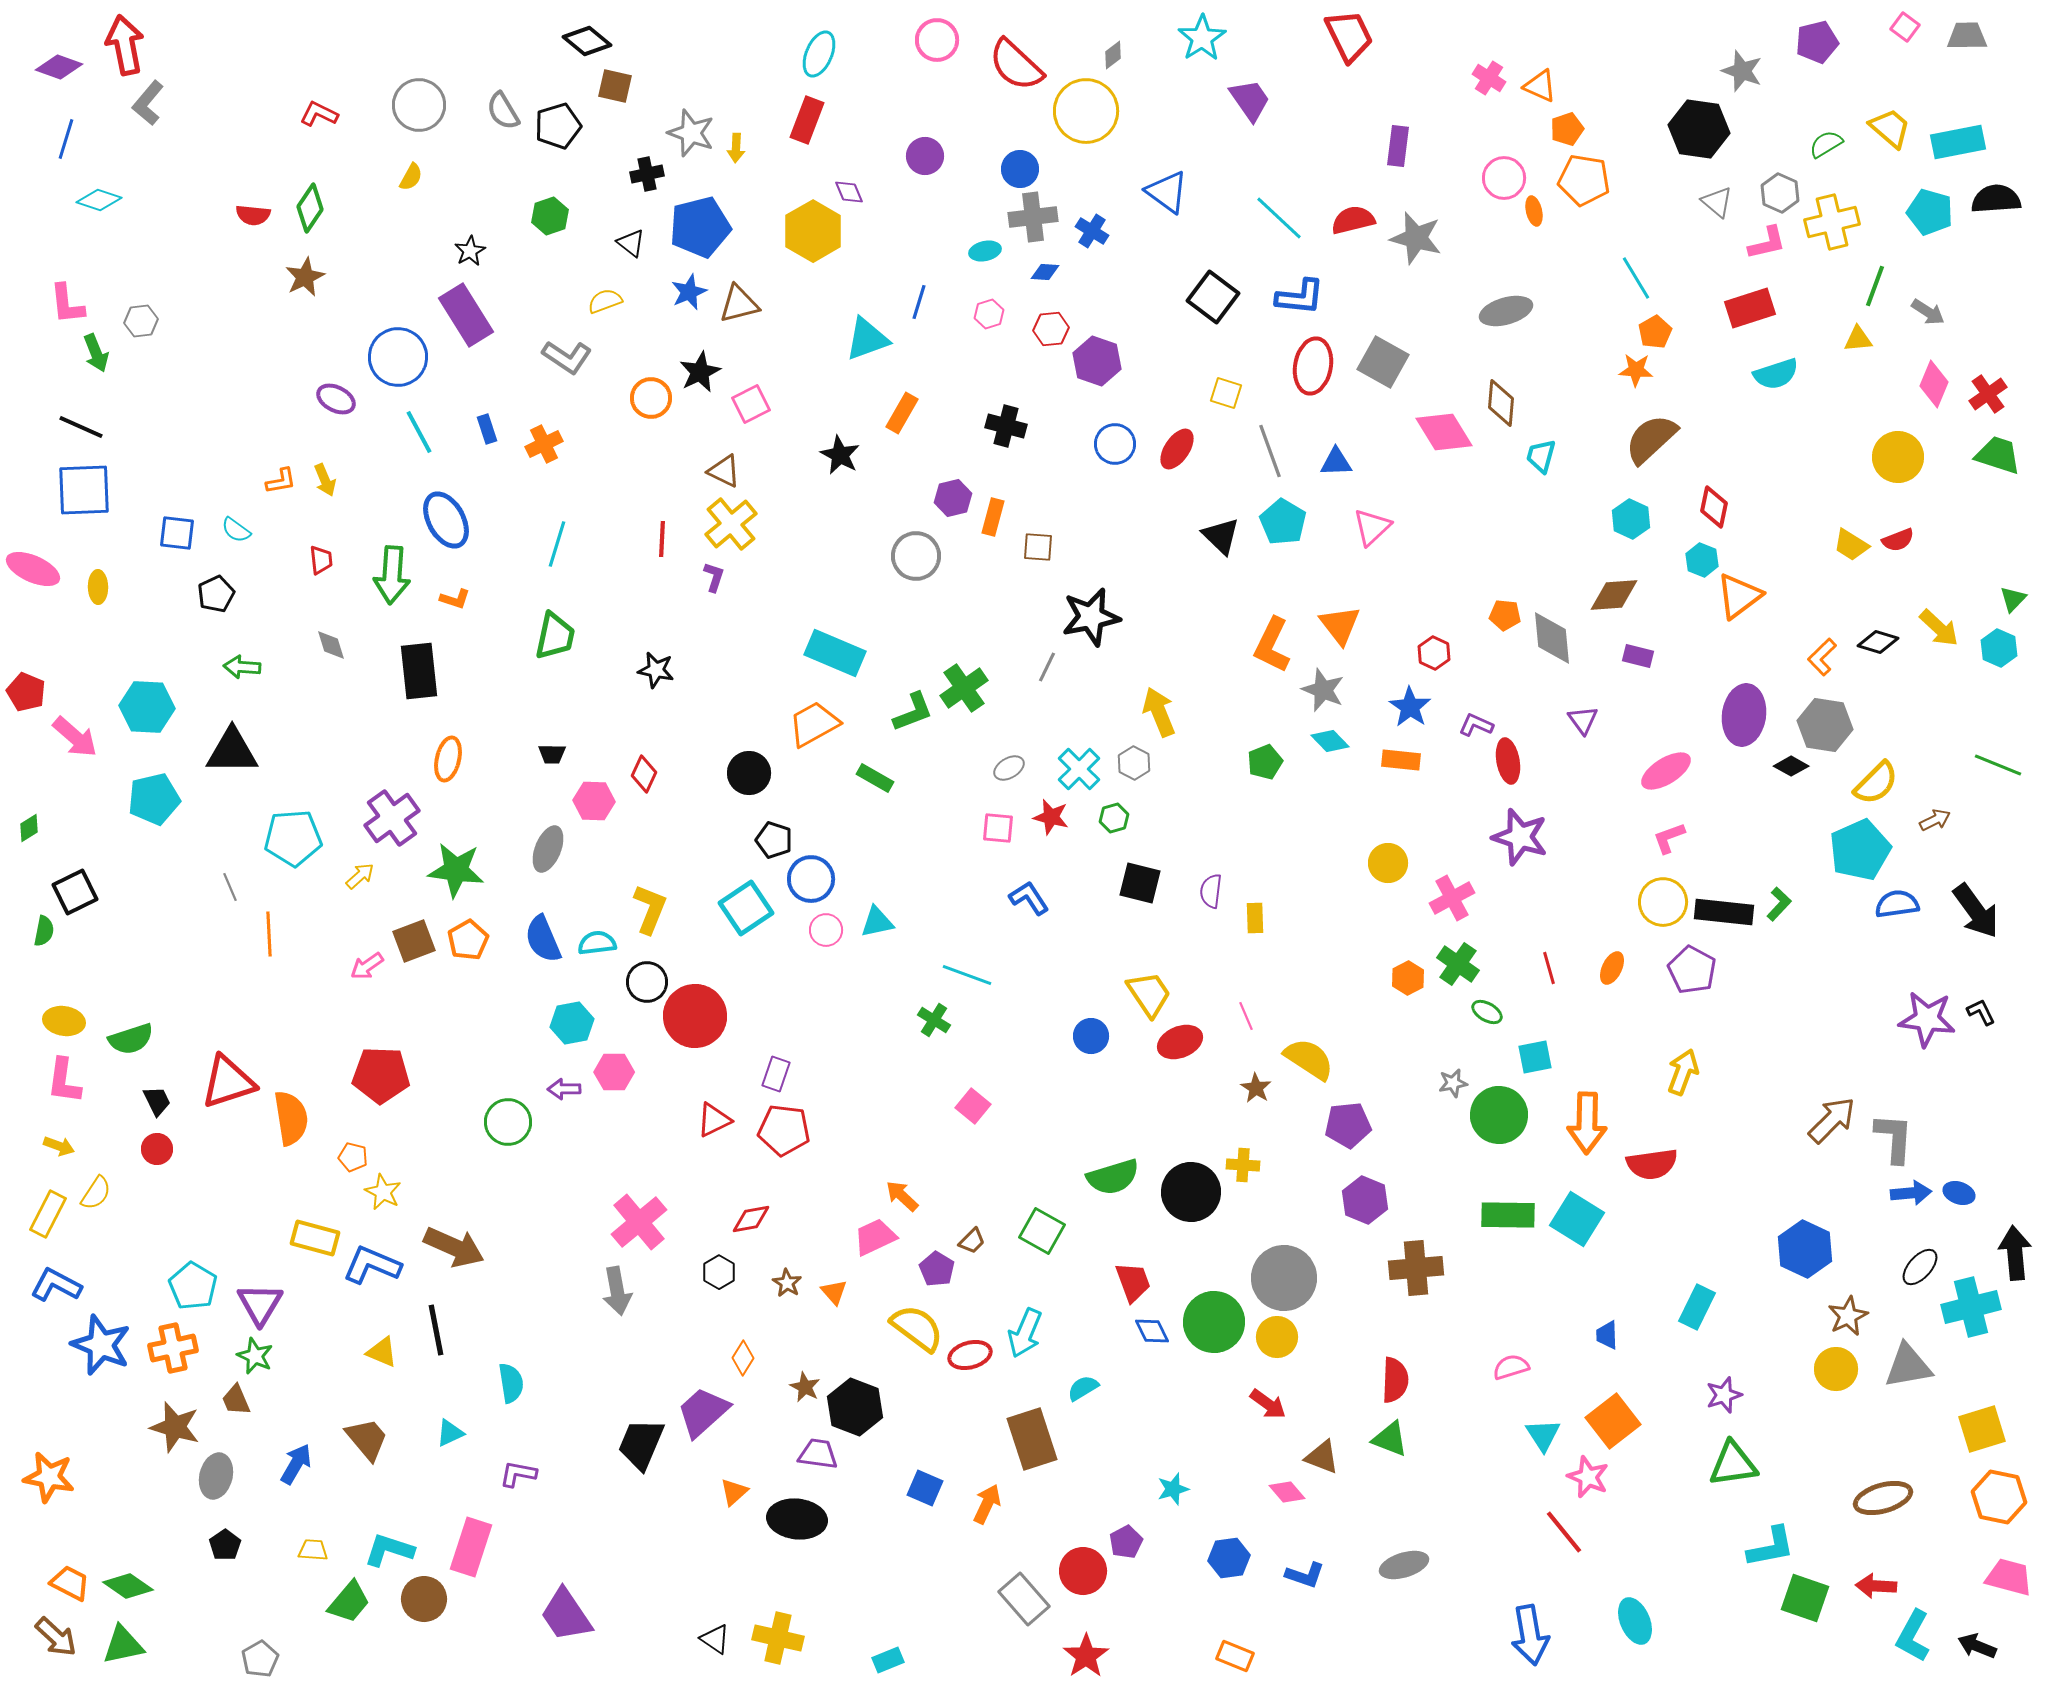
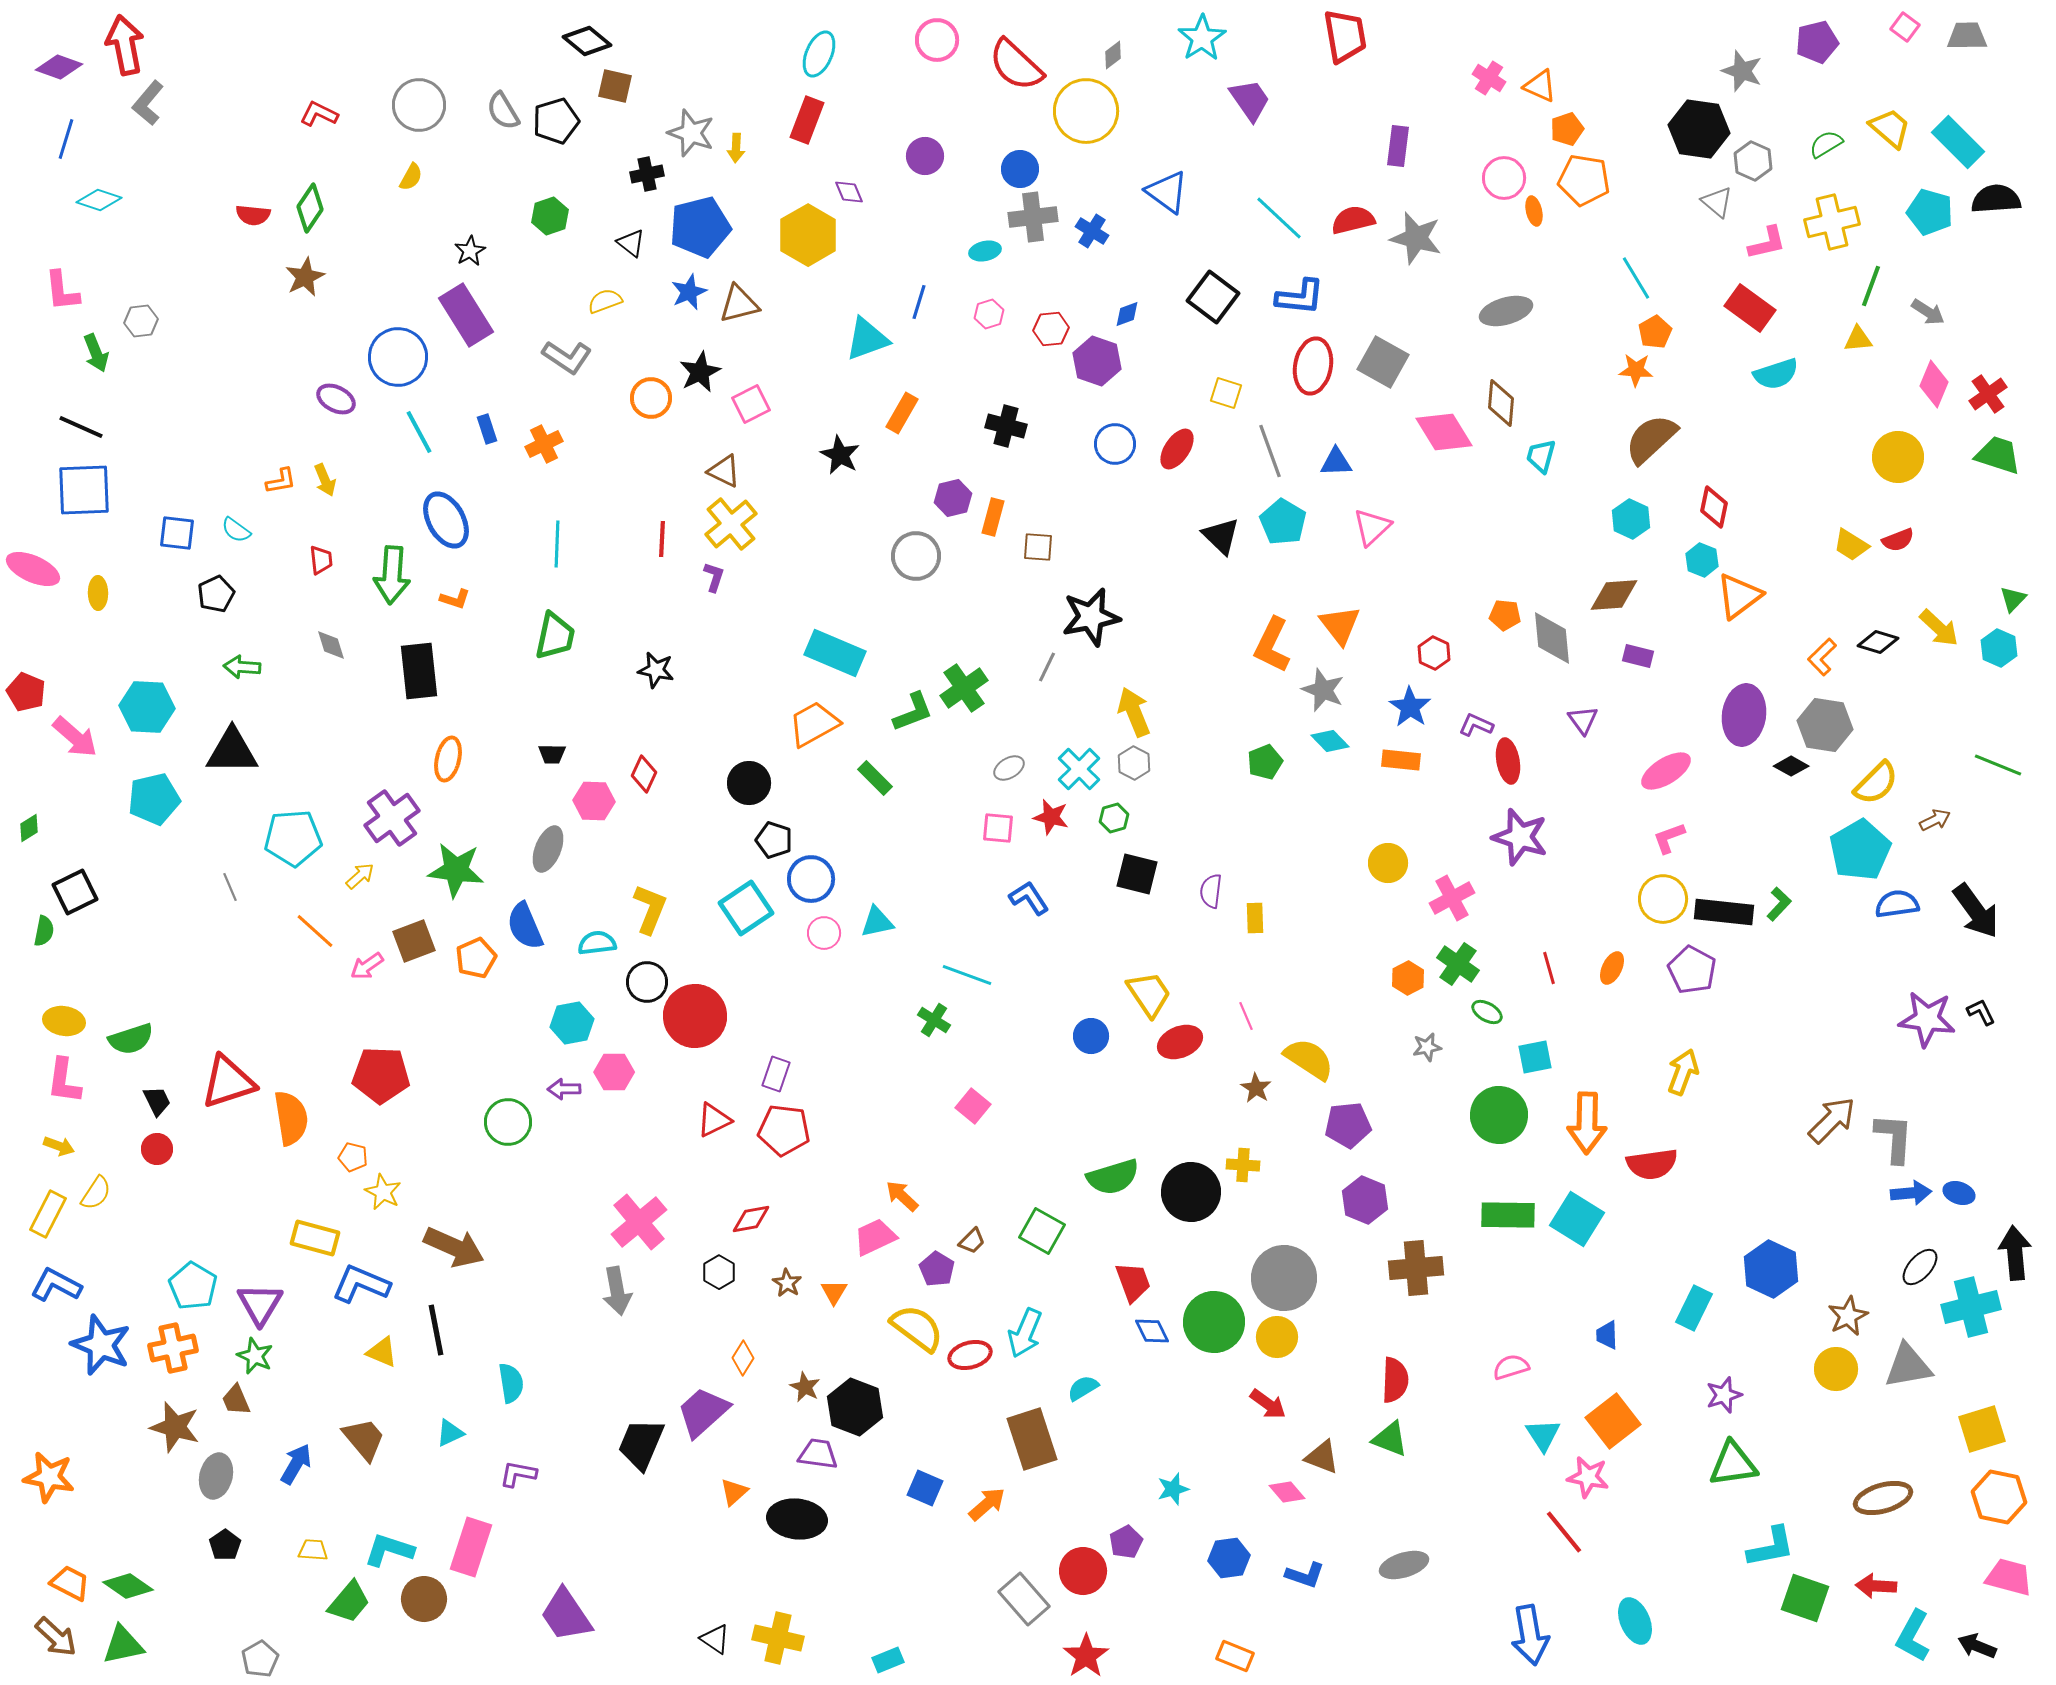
red trapezoid at (1349, 36): moved 4 px left; rotated 16 degrees clockwise
black pentagon at (558, 126): moved 2 px left, 5 px up
cyan rectangle at (1958, 142): rotated 56 degrees clockwise
gray hexagon at (1780, 193): moved 27 px left, 32 px up
yellow hexagon at (813, 231): moved 5 px left, 4 px down
blue diamond at (1045, 272): moved 82 px right, 42 px down; rotated 24 degrees counterclockwise
green line at (1875, 286): moved 4 px left
pink L-shape at (67, 304): moved 5 px left, 13 px up
red rectangle at (1750, 308): rotated 54 degrees clockwise
cyan line at (557, 544): rotated 15 degrees counterclockwise
yellow ellipse at (98, 587): moved 6 px down
yellow arrow at (1159, 712): moved 25 px left
black circle at (749, 773): moved 10 px down
green rectangle at (875, 778): rotated 15 degrees clockwise
cyan pentagon at (1860, 850): rotated 6 degrees counterclockwise
black square at (1140, 883): moved 3 px left, 9 px up
yellow circle at (1663, 902): moved 3 px up
pink circle at (826, 930): moved 2 px left, 3 px down
orange line at (269, 934): moved 46 px right, 3 px up; rotated 45 degrees counterclockwise
blue semicircle at (543, 939): moved 18 px left, 13 px up
orange pentagon at (468, 940): moved 8 px right, 18 px down; rotated 6 degrees clockwise
gray star at (1453, 1083): moved 26 px left, 36 px up
blue hexagon at (1805, 1249): moved 34 px left, 20 px down
blue L-shape at (372, 1265): moved 11 px left, 19 px down
orange triangle at (834, 1292): rotated 12 degrees clockwise
cyan rectangle at (1697, 1307): moved 3 px left, 1 px down
brown trapezoid at (367, 1439): moved 3 px left
pink star at (1588, 1477): rotated 12 degrees counterclockwise
orange arrow at (987, 1504): rotated 24 degrees clockwise
